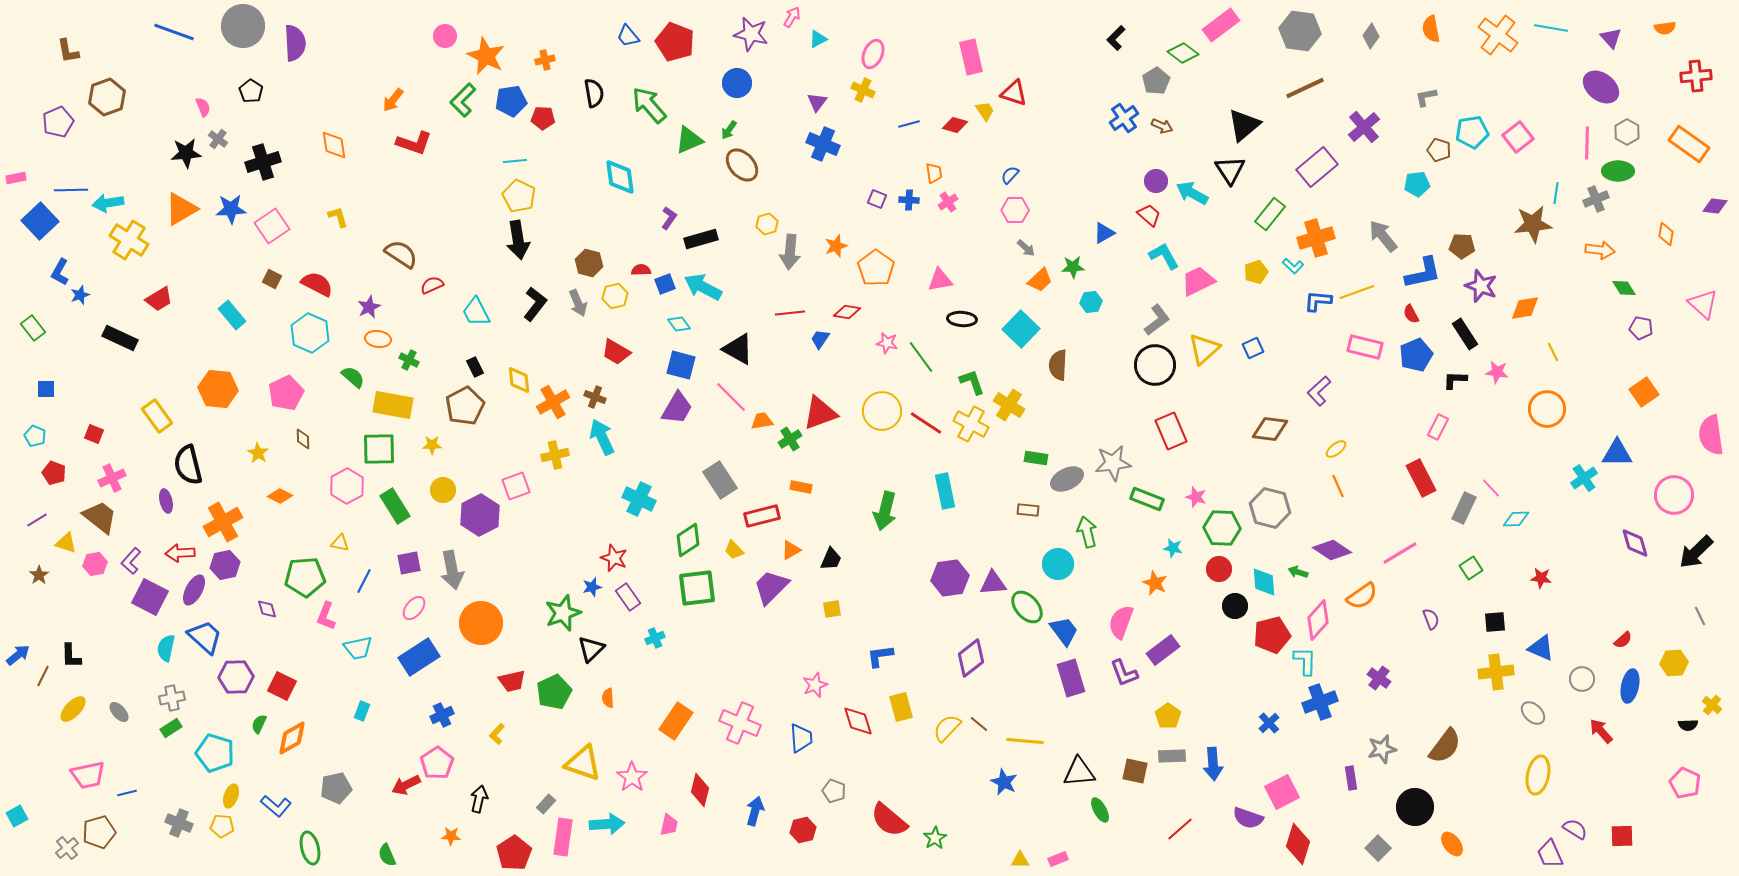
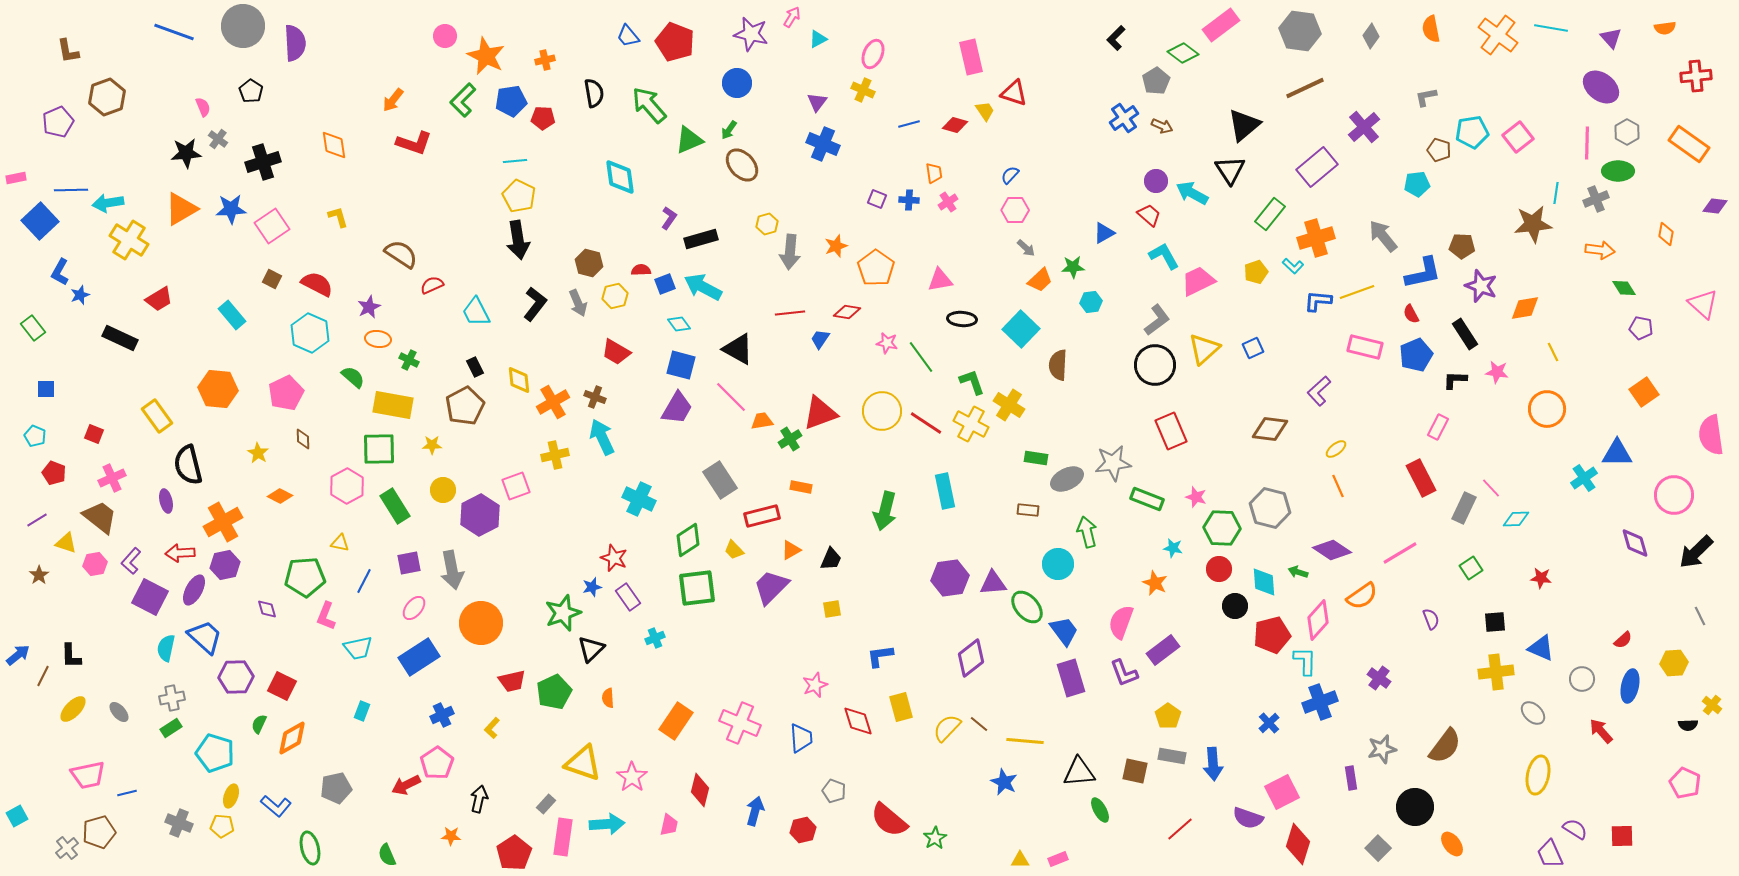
yellow L-shape at (497, 734): moved 5 px left, 6 px up
gray rectangle at (1172, 756): rotated 12 degrees clockwise
